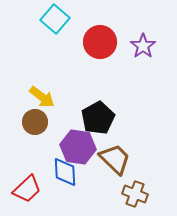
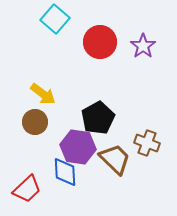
yellow arrow: moved 1 px right, 3 px up
brown cross: moved 12 px right, 51 px up
